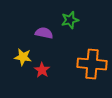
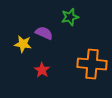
green star: moved 3 px up
purple semicircle: rotated 12 degrees clockwise
yellow star: moved 13 px up
